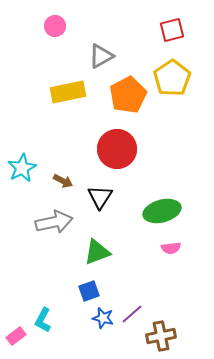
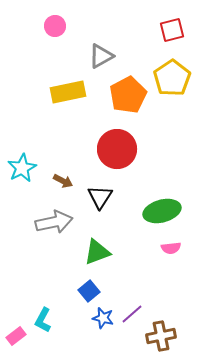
blue square: rotated 20 degrees counterclockwise
